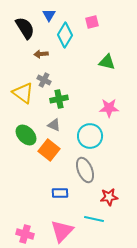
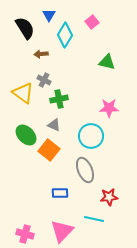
pink square: rotated 24 degrees counterclockwise
cyan circle: moved 1 px right
